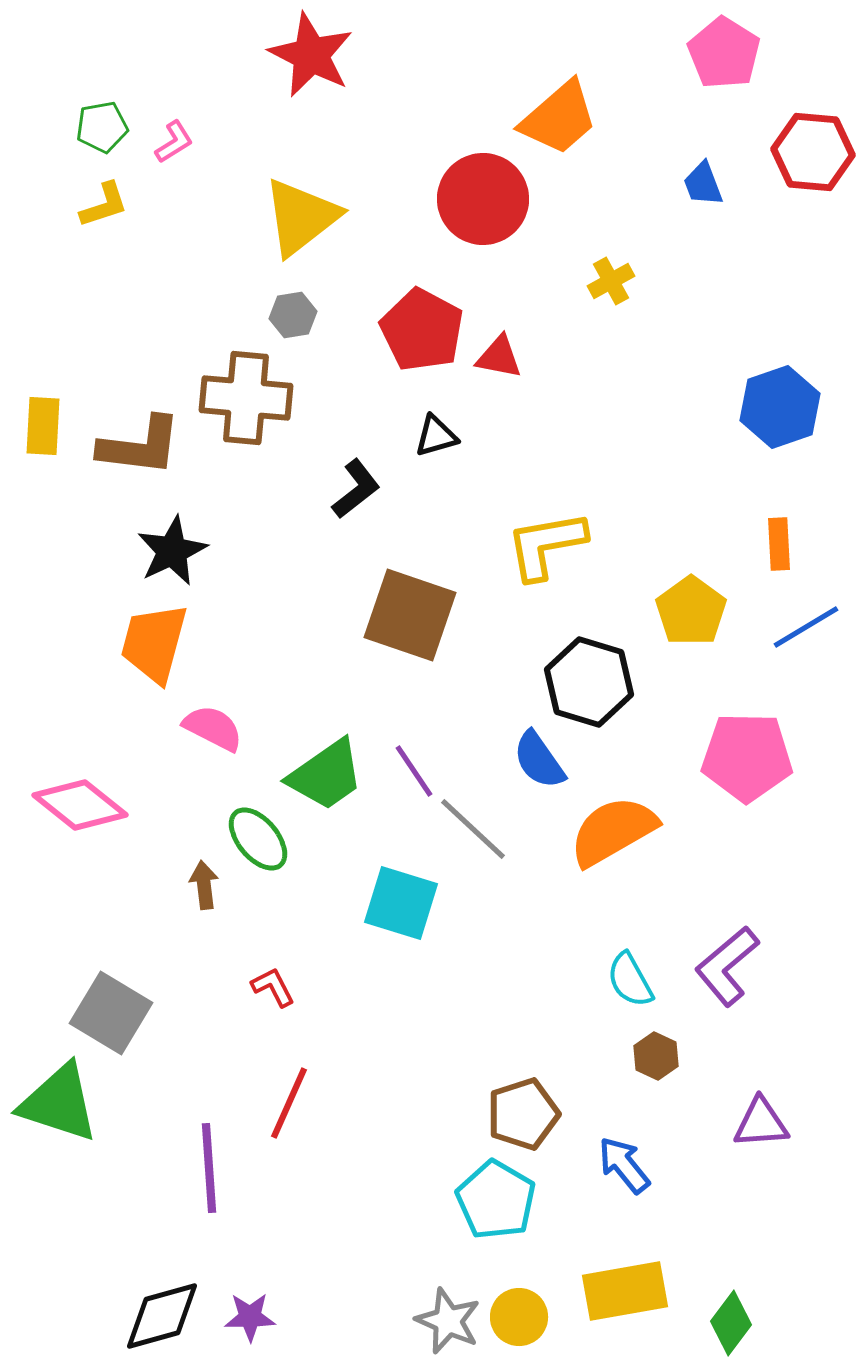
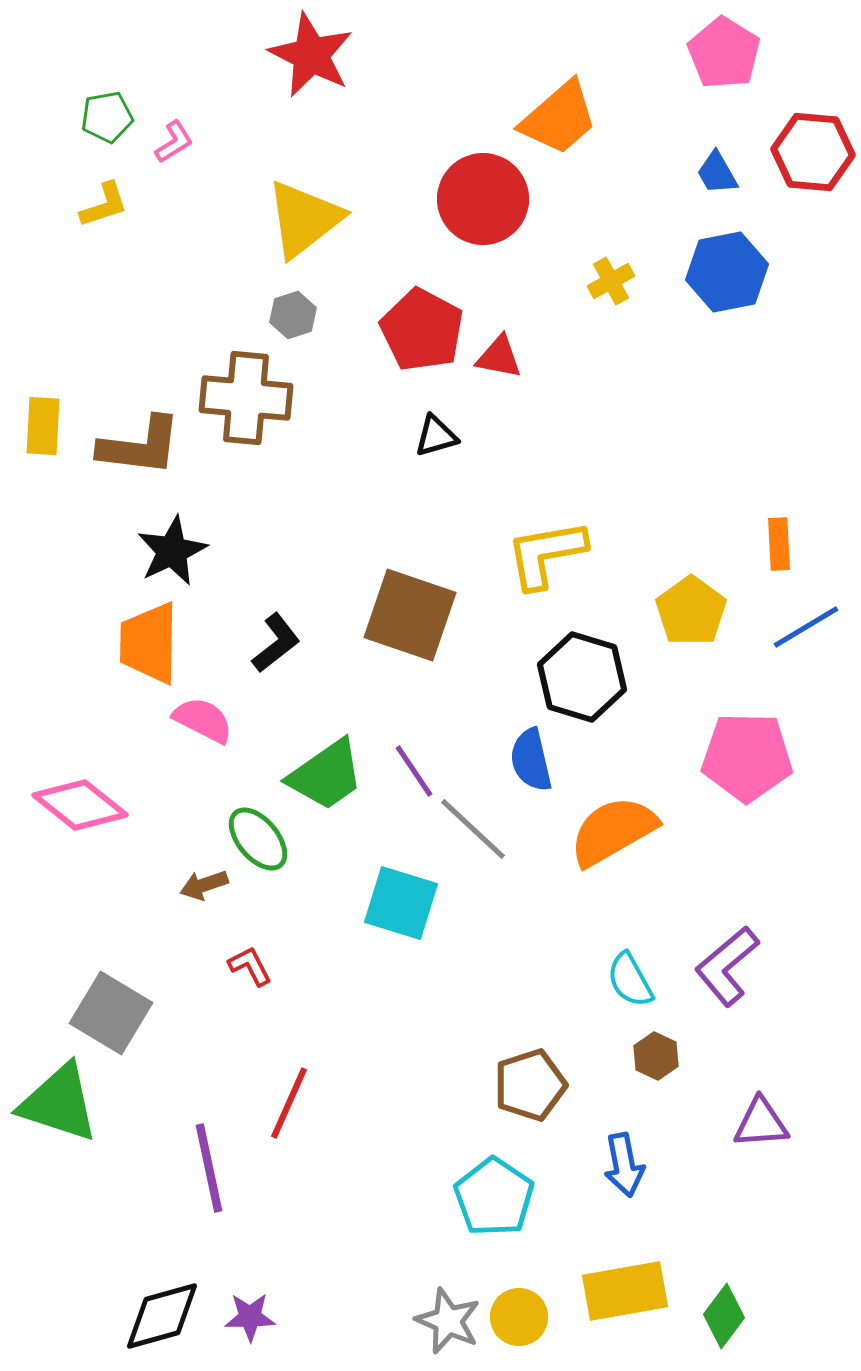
green pentagon at (102, 127): moved 5 px right, 10 px up
blue trapezoid at (703, 184): moved 14 px right, 11 px up; rotated 9 degrees counterclockwise
yellow triangle at (301, 217): moved 3 px right, 2 px down
gray hexagon at (293, 315): rotated 9 degrees counterclockwise
blue hexagon at (780, 407): moved 53 px left, 135 px up; rotated 8 degrees clockwise
black L-shape at (356, 489): moved 80 px left, 154 px down
yellow L-shape at (546, 545): moved 9 px down
orange trapezoid at (154, 643): moved 5 px left; rotated 14 degrees counterclockwise
black hexagon at (589, 682): moved 7 px left, 5 px up
pink semicircle at (213, 728): moved 10 px left, 8 px up
blue semicircle at (539, 760): moved 8 px left; rotated 22 degrees clockwise
brown arrow at (204, 885): rotated 102 degrees counterclockwise
red L-shape at (273, 987): moved 23 px left, 21 px up
brown pentagon at (523, 1114): moved 7 px right, 29 px up
blue arrow at (624, 1165): rotated 152 degrees counterclockwise
purple line at (209, 1168): rotated 8 degrees counterclockwise
cyan pentagon at (496, 1200): moved 2 px left, 3 px up; rotated 4 degrees clockwise
green diamond at (731, 1323): moved 7 px left, 7 px up
